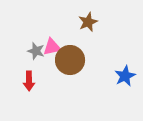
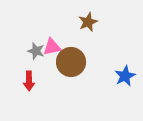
brown circle: moved 1 px right, 2 px down
